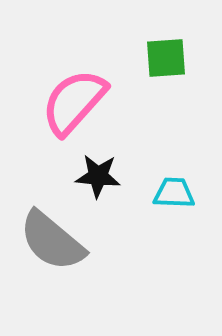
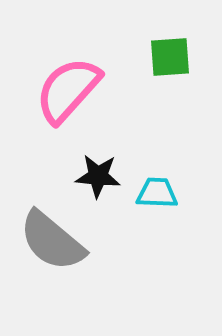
green square: moved 4 px right, 1 px up
pink semicircle: moved 6 px left, 12 px up
cyan trapezoid: moved 17 px left
